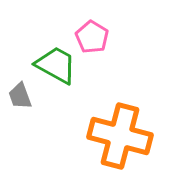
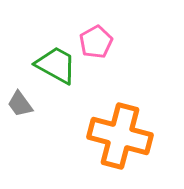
pink pentagon: moved 4 px right, 5 px down; rotated 12 degrees clockwise
gray trapezoid: moved 8 px down; rotated 16 degrees counterclockwise
